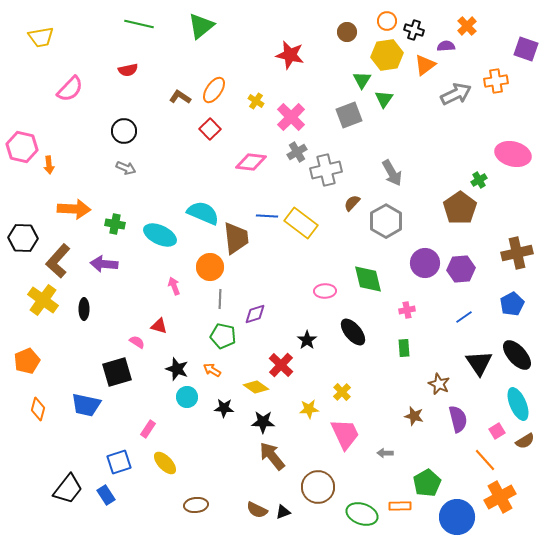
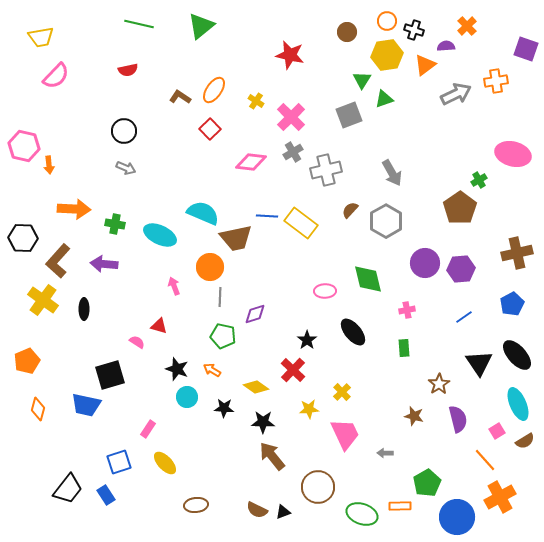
pink semicircle at (70, 89): moved 14 px left, 13 px up
green triangle at (384, 99): rotated 36 degrees clockwise
pink hexagon at (22, 147): moved 2 px right, 1 px up
gray cross at (297, 152): moved 4 px left
brown semicircle at (352, 203): moved 2 px left, 7 px down
brown trapezoid at (236, 238): rotated 84 degrees clockwise
gray line at (220, 299): moved 2 px up
red cross at (281, 365): moved 12 px right, 5 px down
black square at (117, 372): moved 7 px left, 3 px down
brown star at (439, 384): rotated 15 degrees clockwise
